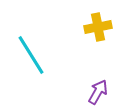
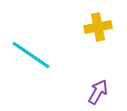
cyan line: rotated 24 degrees counterclockwise
